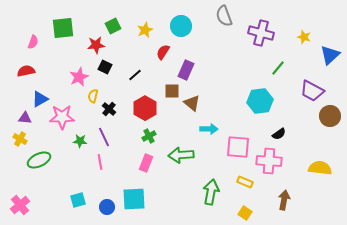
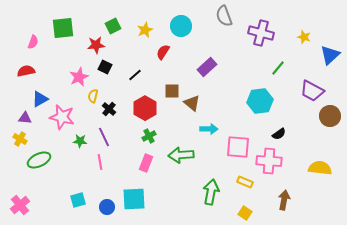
purple rectangle at (186, 70): moved 21 px right, 3 px up; rotated 24 degrees clockwise
pink star at (62, 117): rotated 15 degrees clockwise
